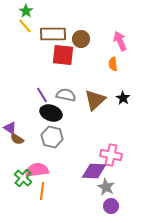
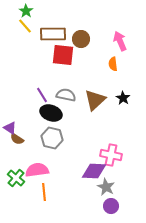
gray hexagon: moved 1 px down
green cross: moved 7 px left
orange line: moved 2 px right, 1 px down; rotated 12 degrees counterclockwise
